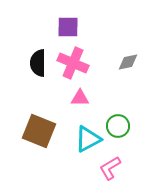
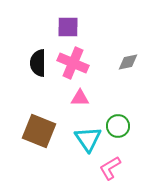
cyan triangle: rotated 36 degrees counterclockwise
